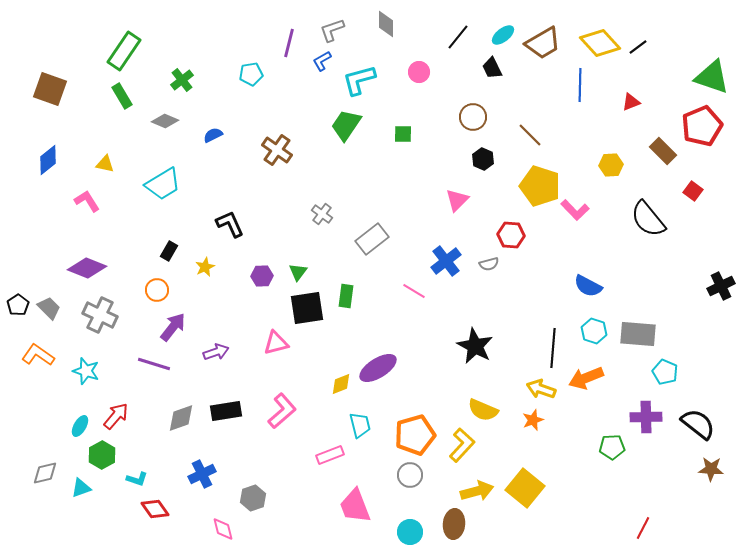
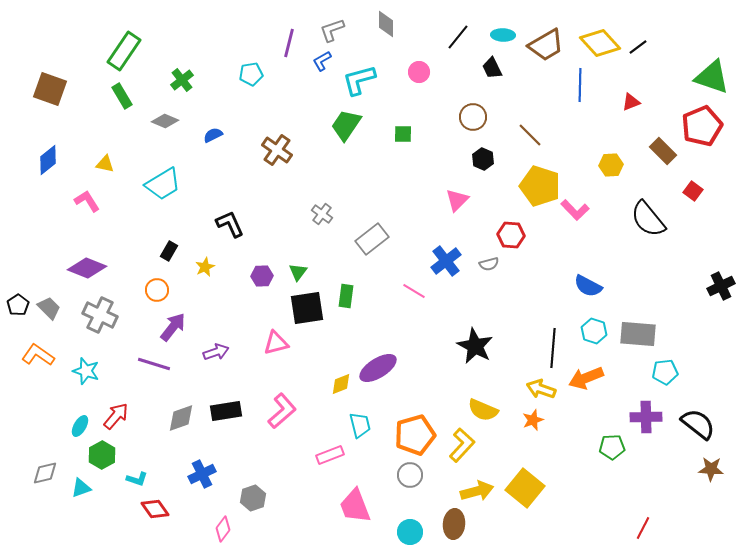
cyan ellipse at (503, 35): rotated 40 degrees clockwise
brown trapezoid at (543, 43): moved 3 px right, 2 px down
cyan pentagon at (665, 372): rotated 30 degrees counterclockwise
pink diamond at (223, 529): rotated 50 degrees clockwise
